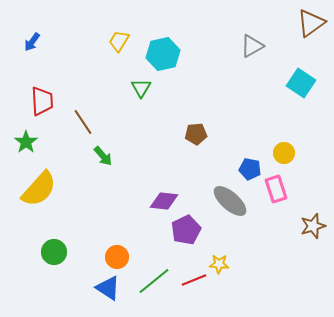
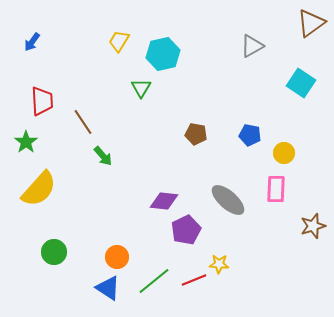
brown pentagon: rotated 15 degrees clockwise
blue pentagon: moved 34 px up
pink rectangle: rotated 20 degrees clockwise
gray ellipse: moved 2 px left, 1 px up
